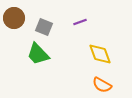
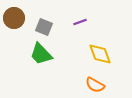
green trapezoid: moved 3 px right
orange semicircle: moved 7 px left
